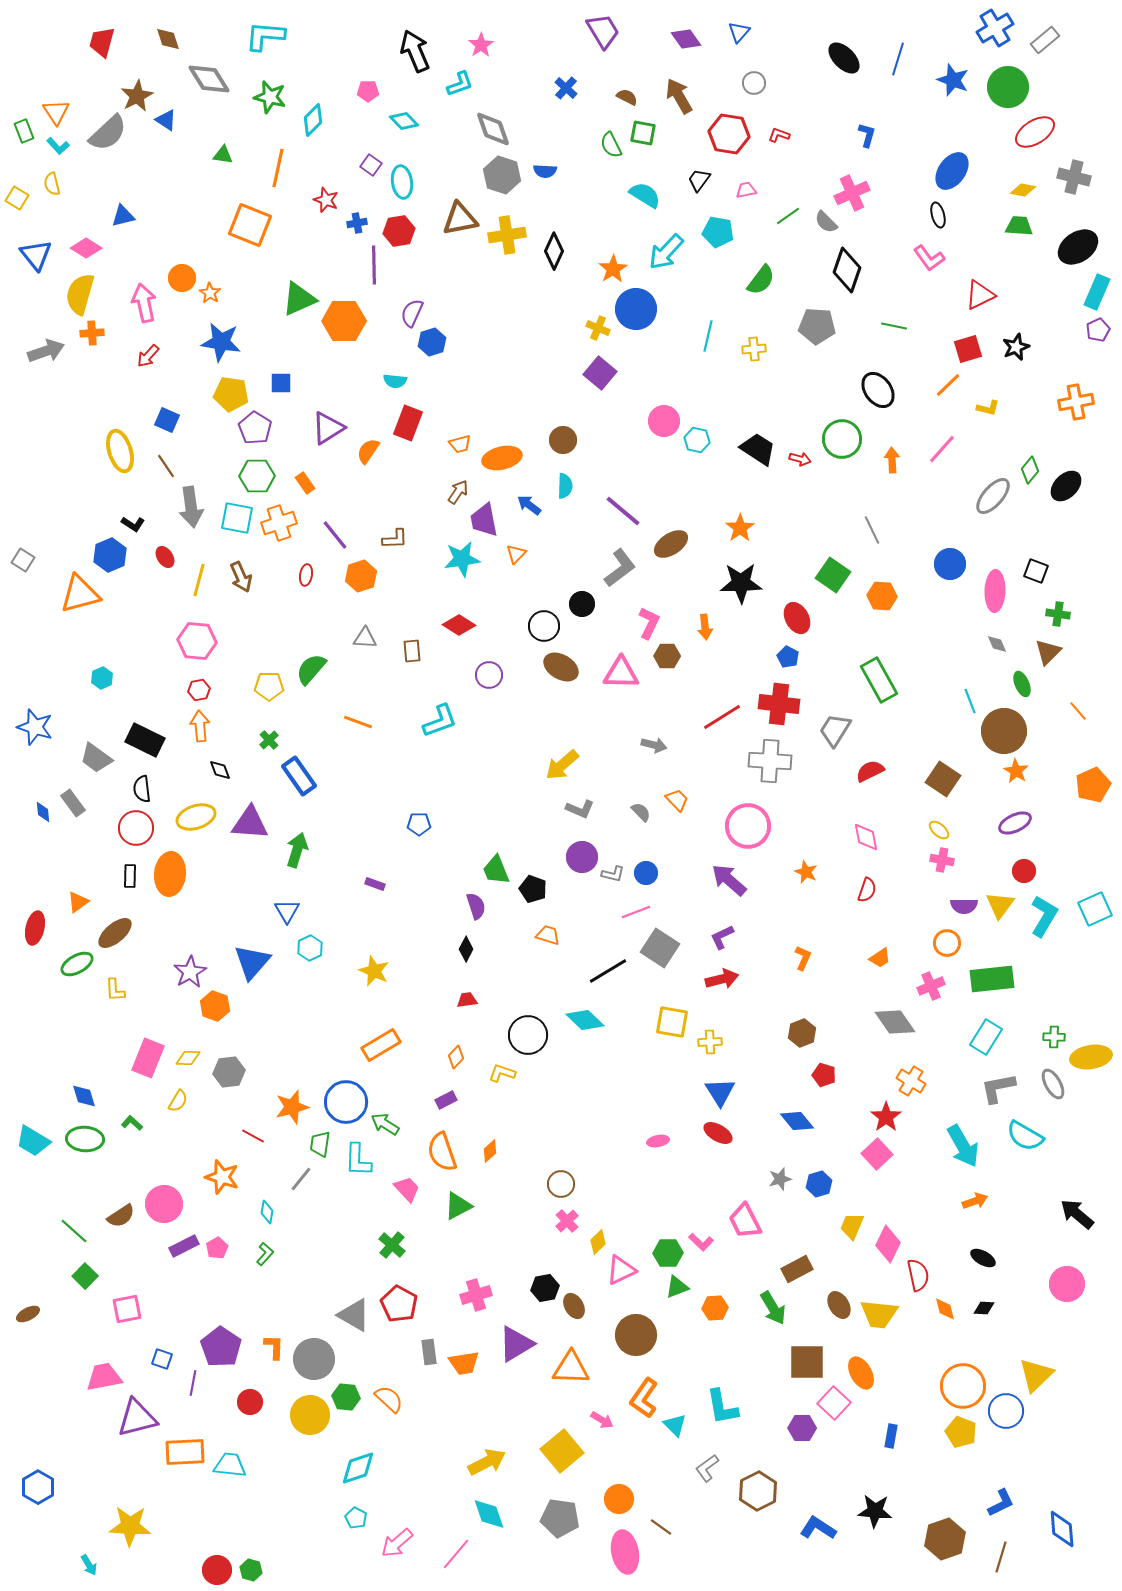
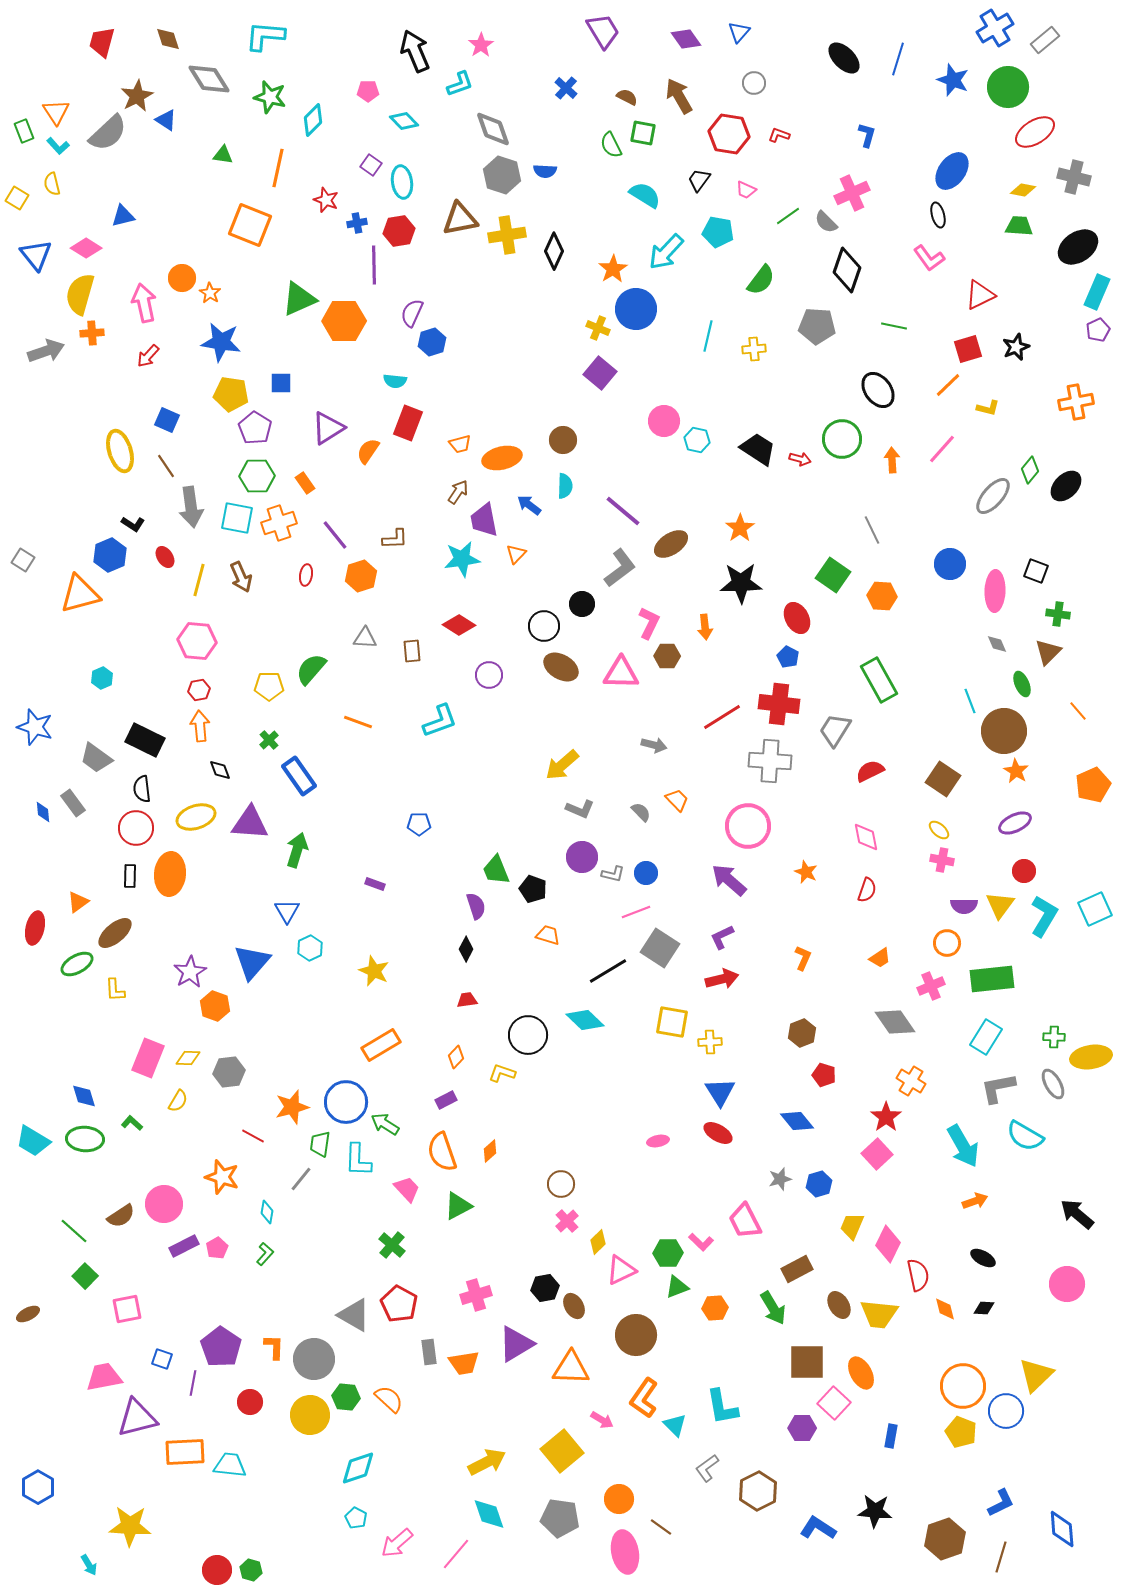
pink trapezoid at (746, 190): rotated 145 degrees counterclockwise
